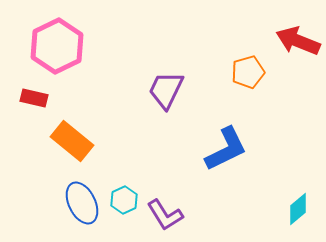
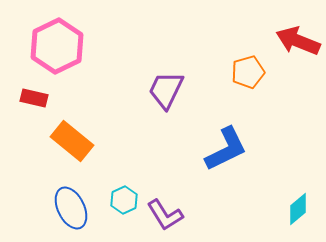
blue ellipse: moved 11 px left, 5 px down
